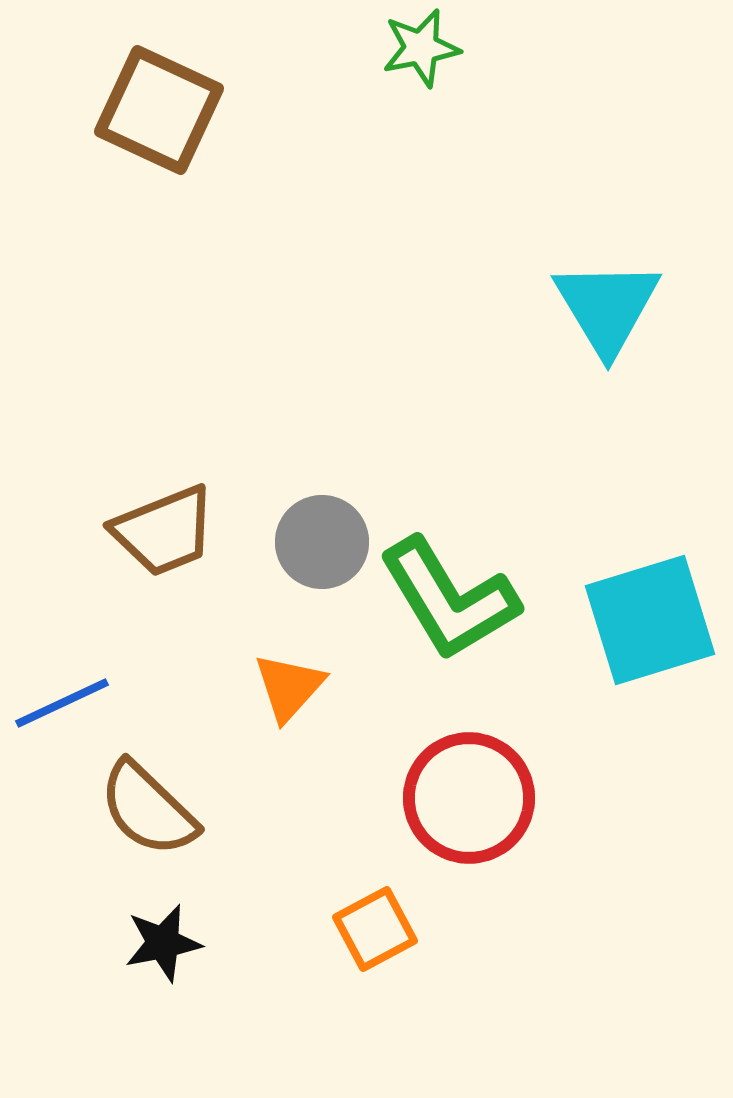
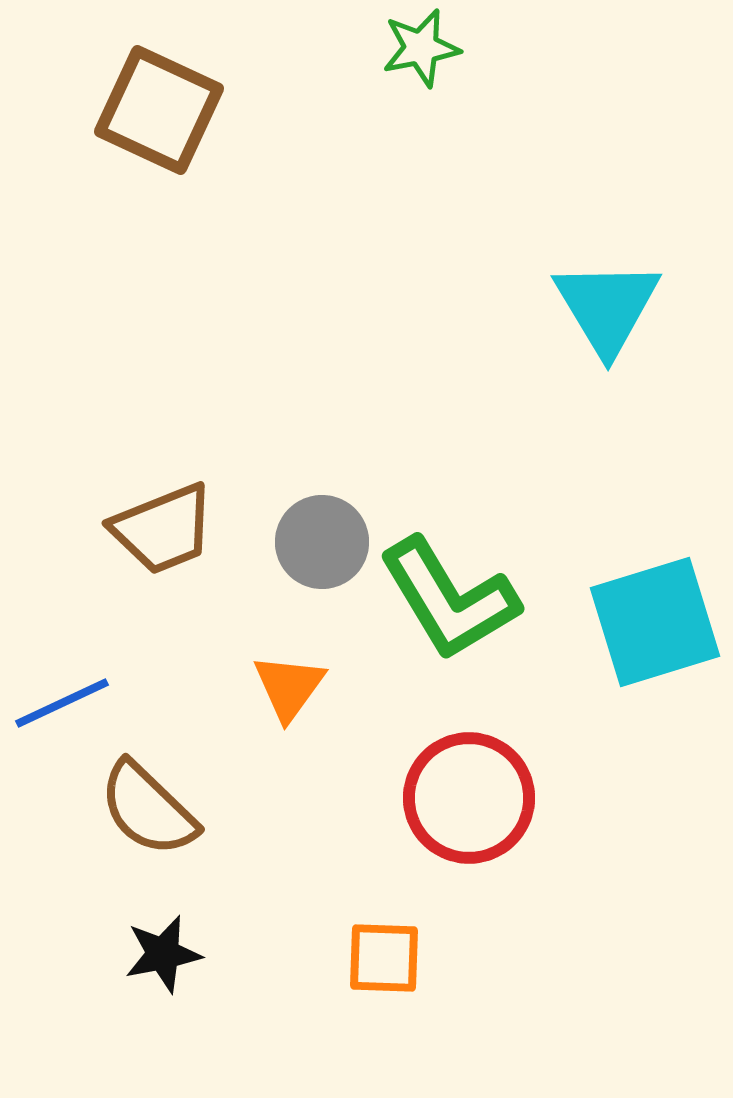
brown trapezoid: moved 1 px left, 2 px up
cyan square: moved 5 px right, 2 px down
orange triangle: rotated 6 degrees counterclockwise
orange square: moved 9 px right, 29 px down; rotated 30 degrees clockwise
black star: moved 11 px down
